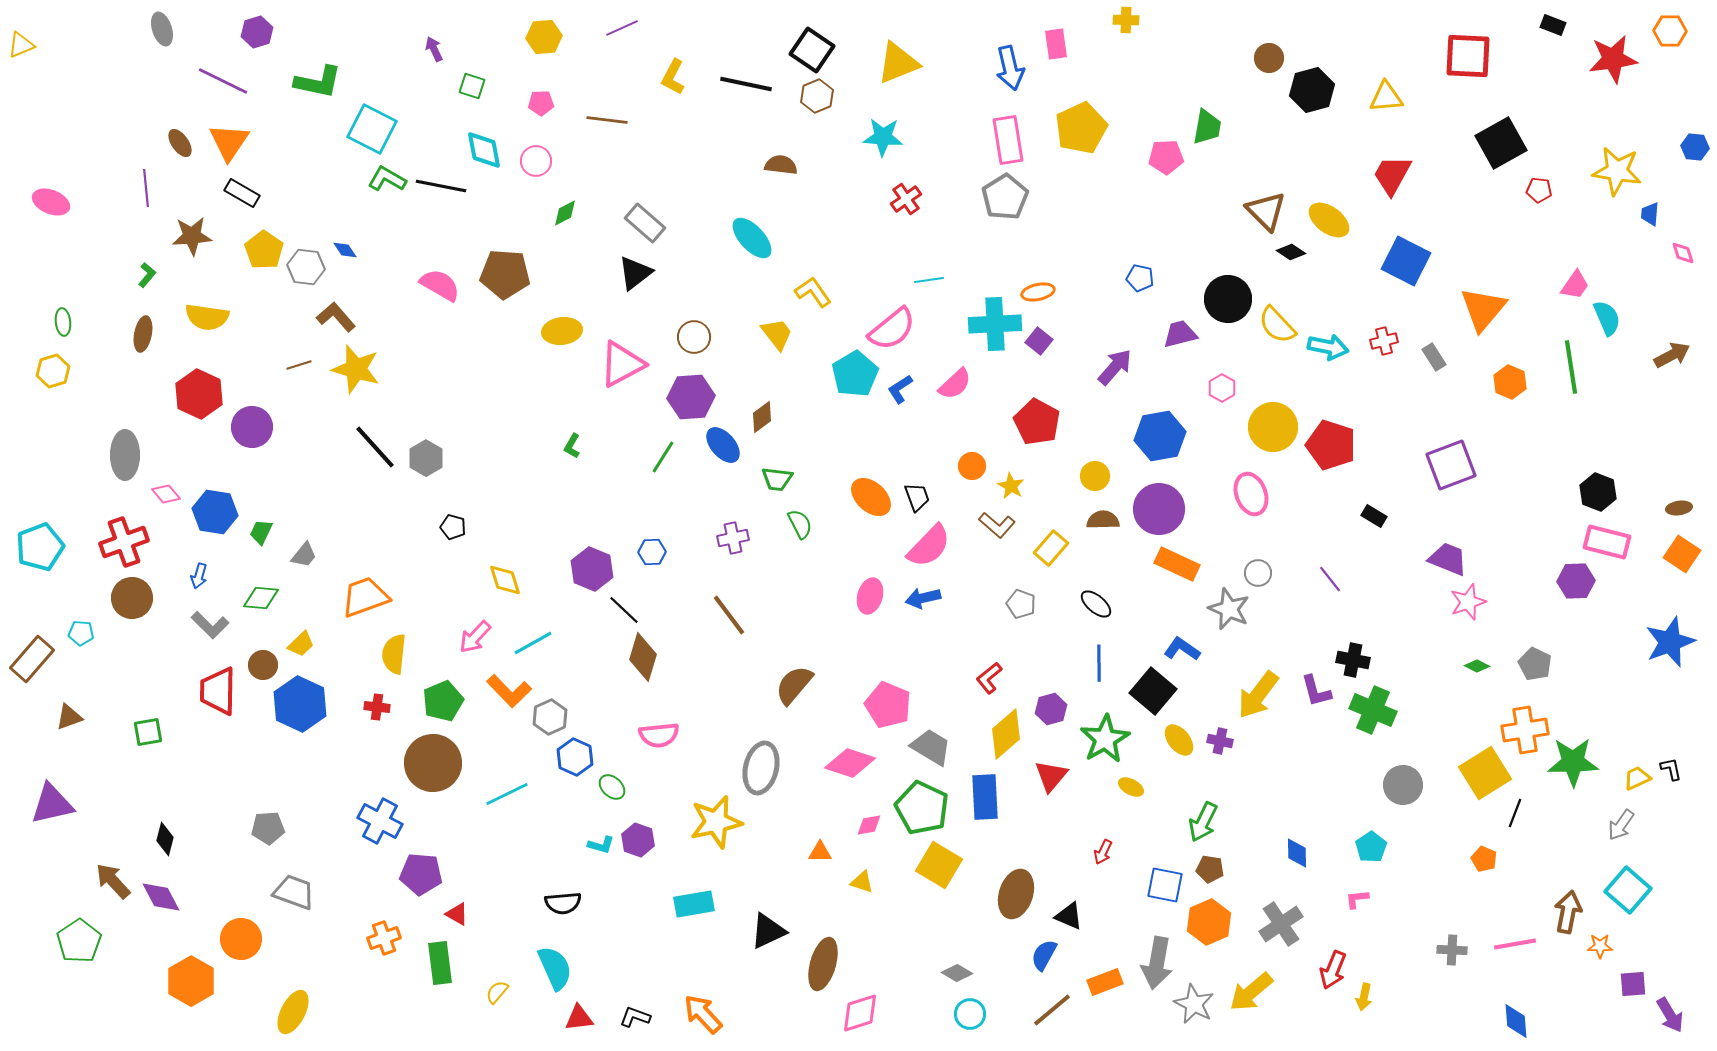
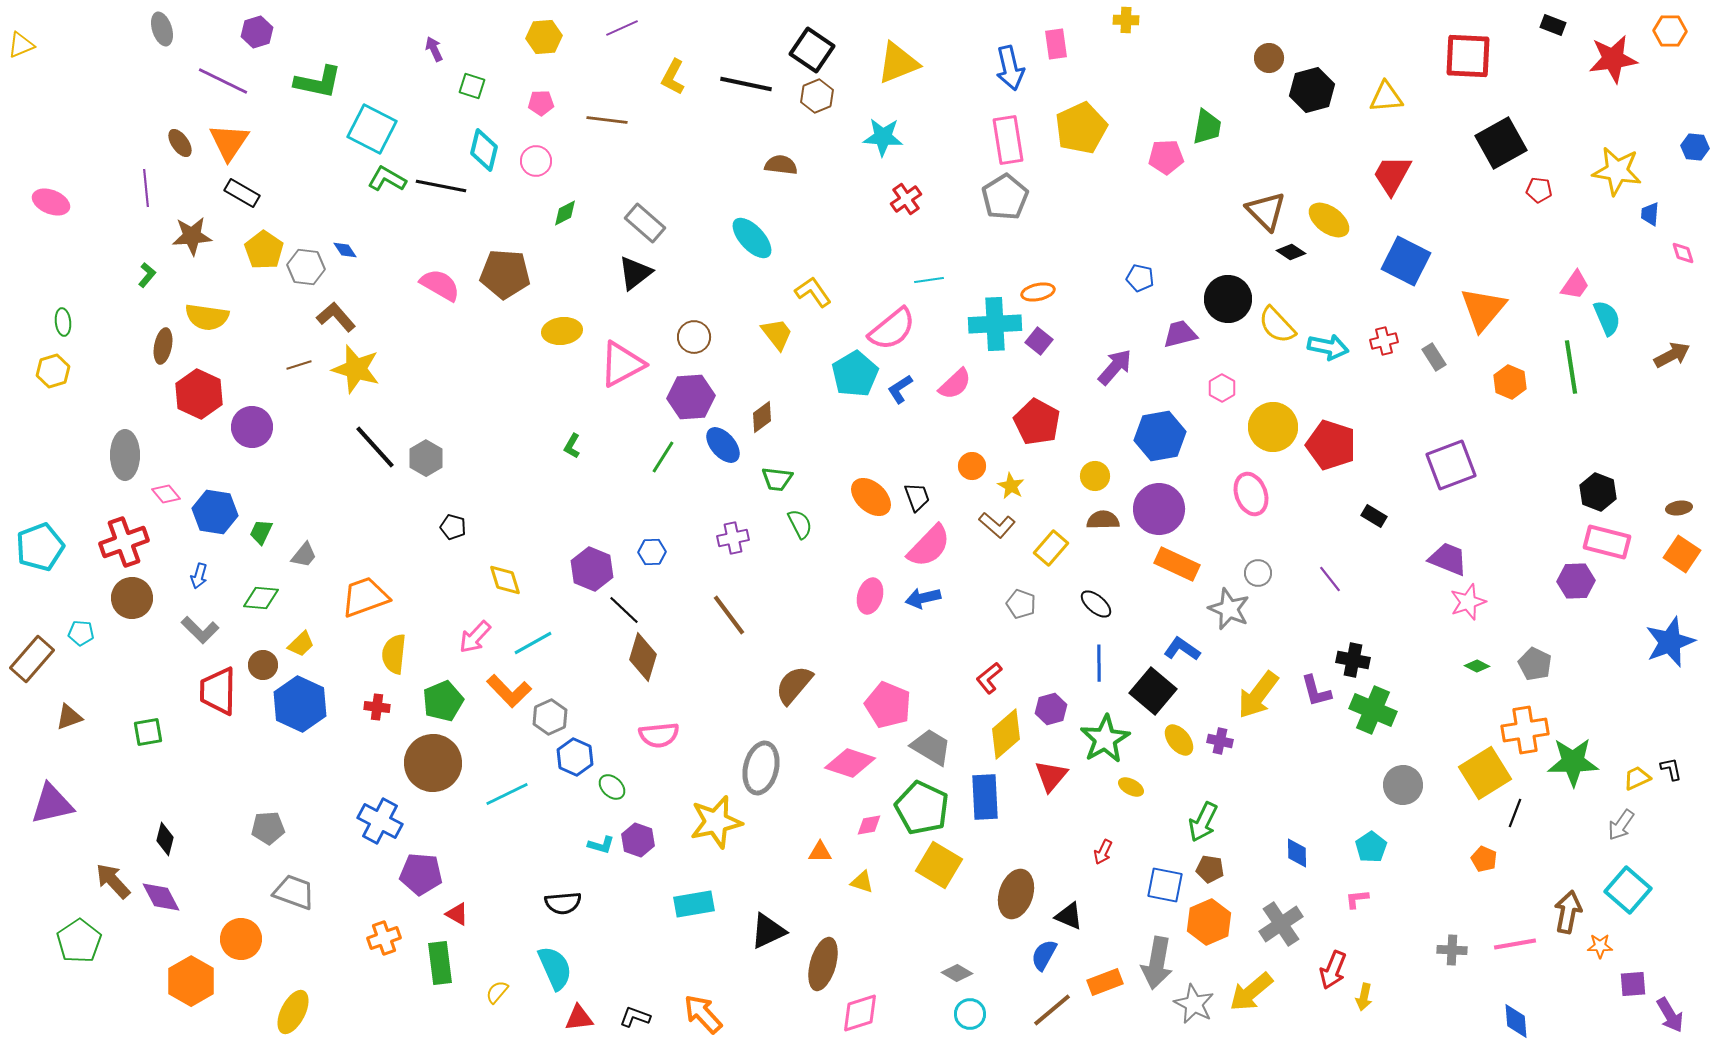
cyan diamond at (484, 150): rotated 24 degrees clockwise
brown ellipse at (143, 334): moved 20 px right, 12 px down
gray L-shape at (210, 625): moved 10 px left, 5 px down
